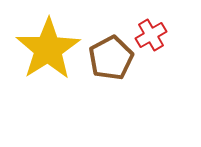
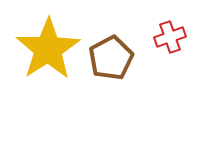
red cross: moved 19 px right, 2 px down; rotated 12 degrees clockwise
